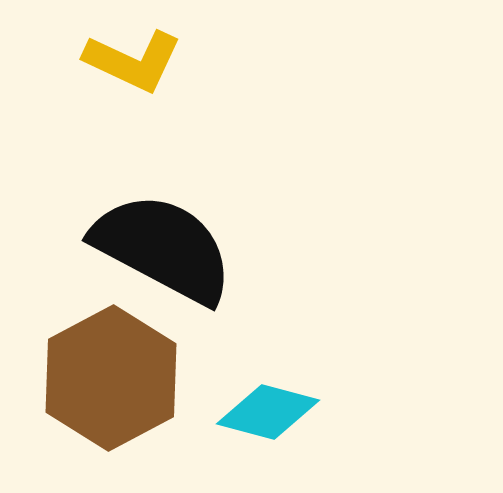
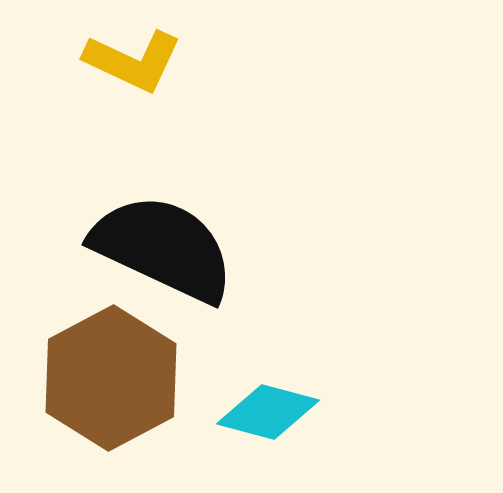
black semicircle: rotated 3 degrees counterclockwise
